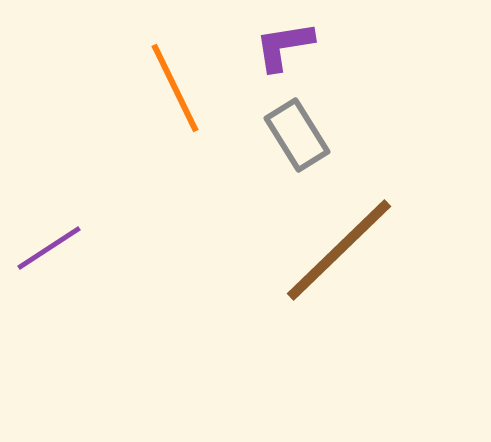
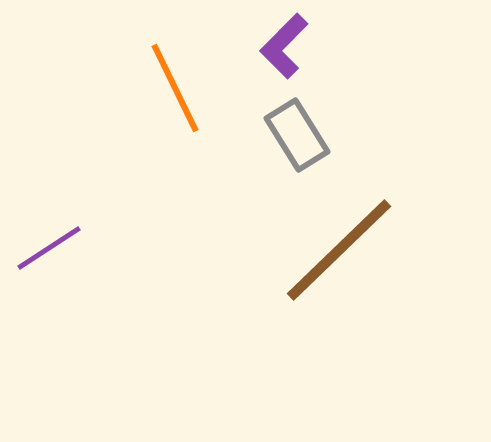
purple L-shape: rotated 36 degrees counterclockwise
